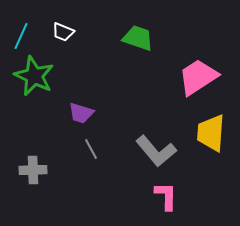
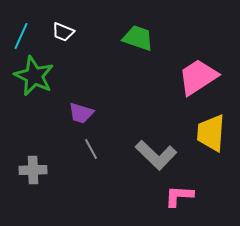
gray L-shape: moved 4 px down; rotated 6 degrees counterclockwise
pink L-shape: moved 13 px right; rotated 88 degrees counterclockwise
